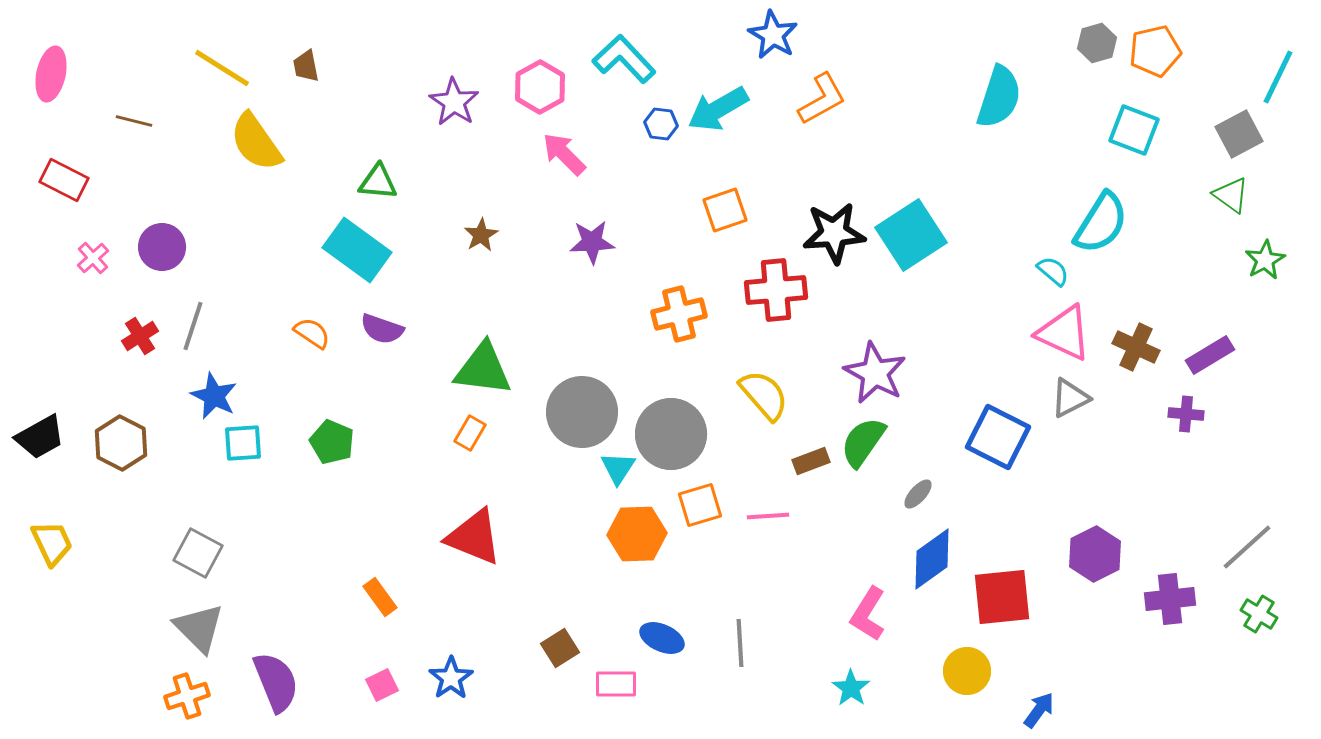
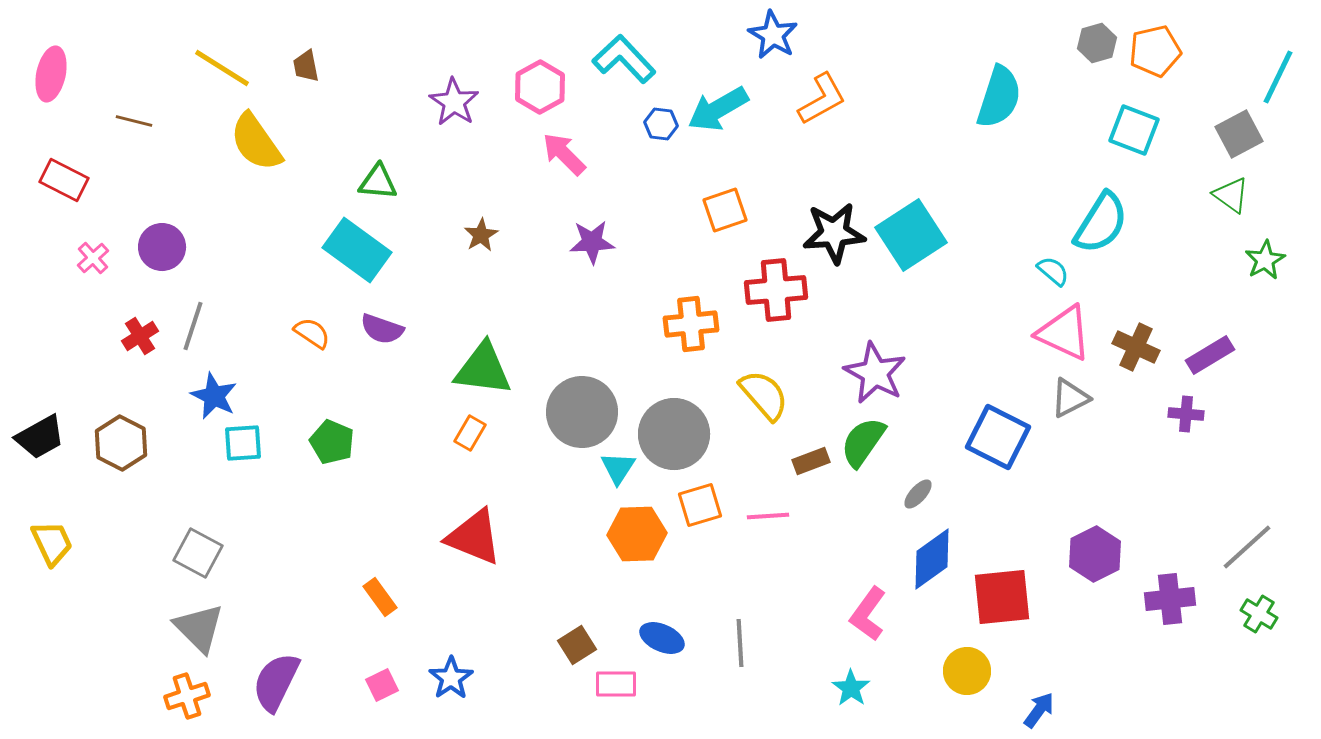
orange cross at (679, 314): moved 12 px right, 10 px down; rotated 8 degrees clockwise
gray circle at (671, 434): moved 3 px right
pink L-shape at (868, 614): rotated 4 degrees clockwise
brown square at (560, 648): moved 17 px right, 3 px up
purple semicircle at (276, 682): rotated 132 degrees counterclockwise
